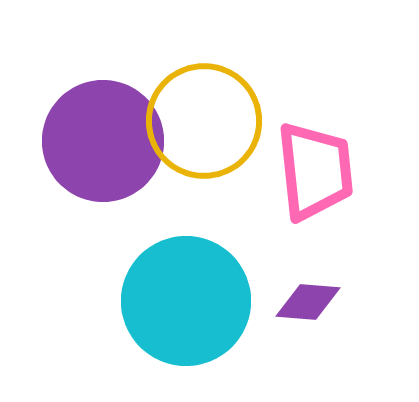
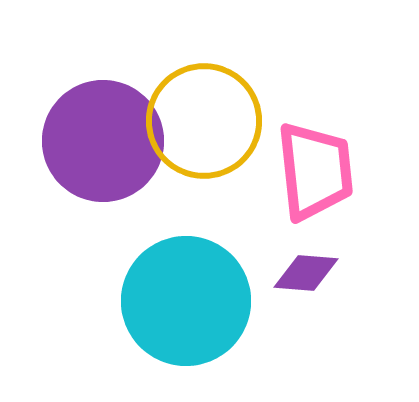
purple diamond: moved 2 px left, 29 px up
